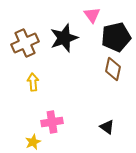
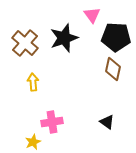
black pentagon: rotated 16 degrees clockwise
brown cross: rotated 24 degrees counterclockwise
black triangle: moved 5 px up
